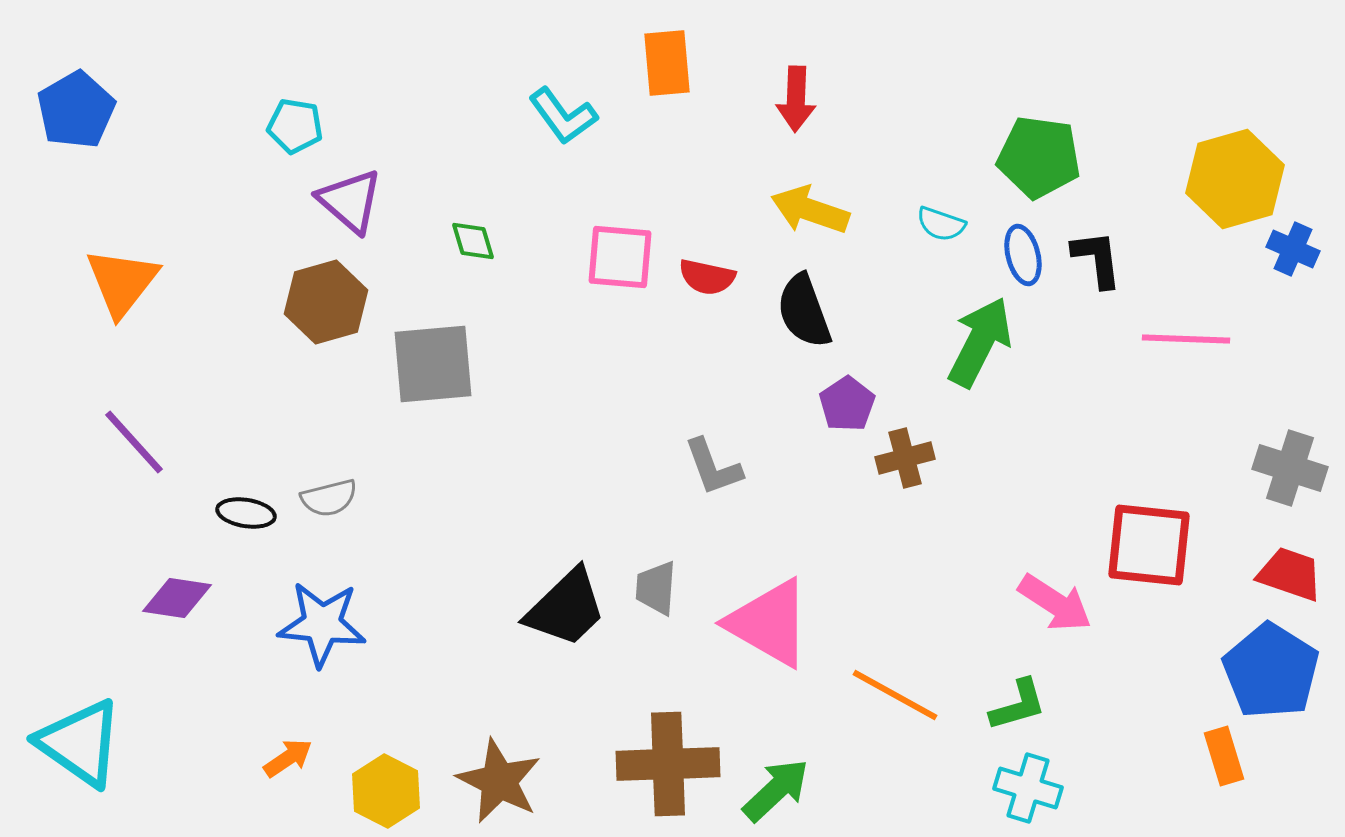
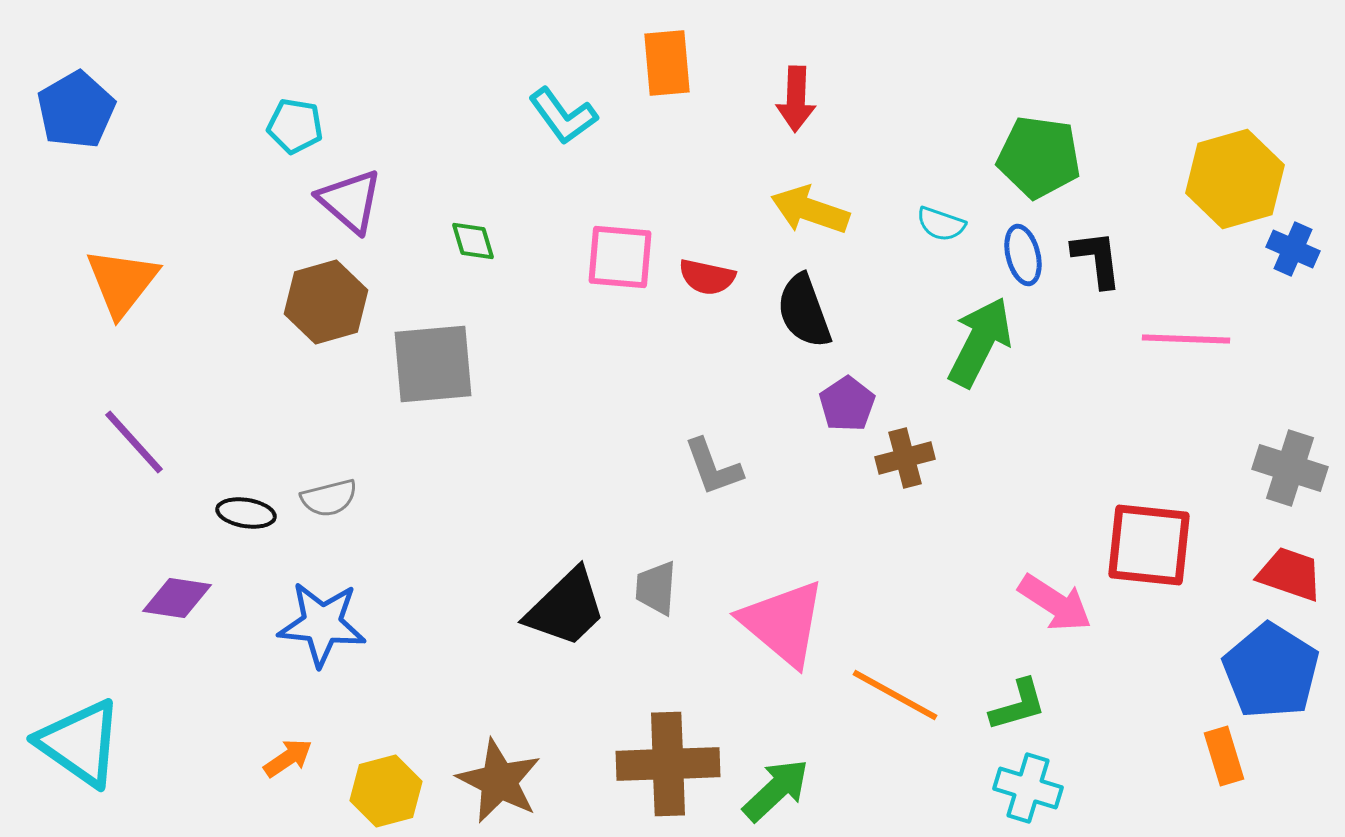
pink triangle at (769, 623): moved 14 px right; rotated 10 degrees clockwise
yellow hexagon at (386, 791): rotated 18 degrees clockwise
